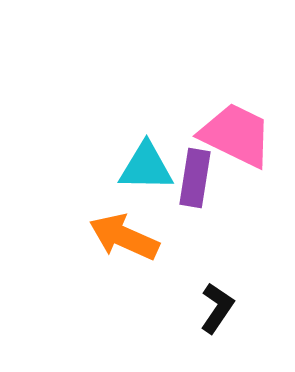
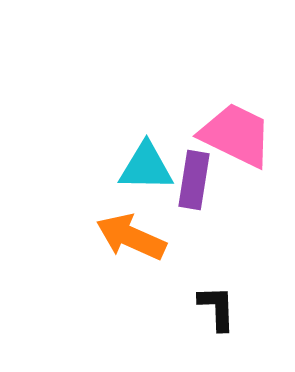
purple rectangle: moved 1 px left, 2 px down
orange arrow: moved 7 px right
black L-shape: rotated 36 degrees counterclockwise
